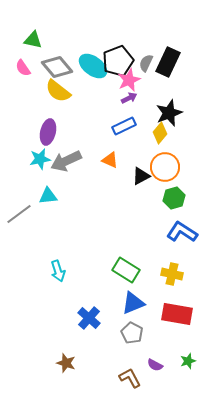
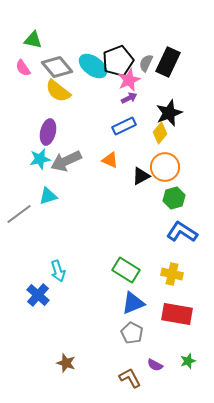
cyan triangle: rotated 12 degrees counterclockwise
blue cross: moved 51 px left, 23 px up
